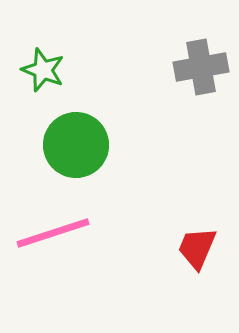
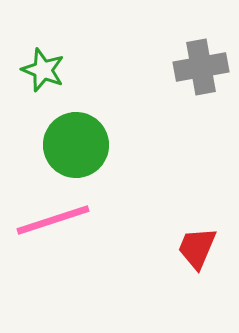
pink line: moved 13 px up
